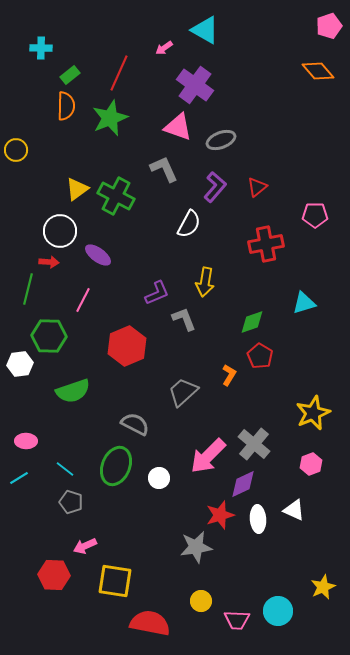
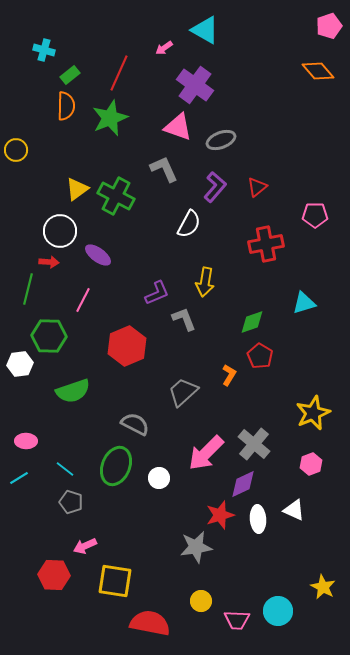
cyan cross at (41, 48): moved 3 px right, 2 px down; rotated 15 degrees clockwise
pink arrow at (208, 456): moved 2 px left, 3 px up
yellow star at (323, 587): rotated 20 degrees counterclockwise
